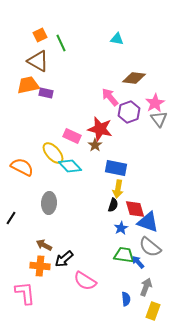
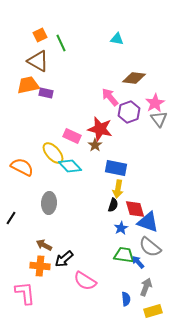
yellow rectangle: rotated 54 degrees clockwise
